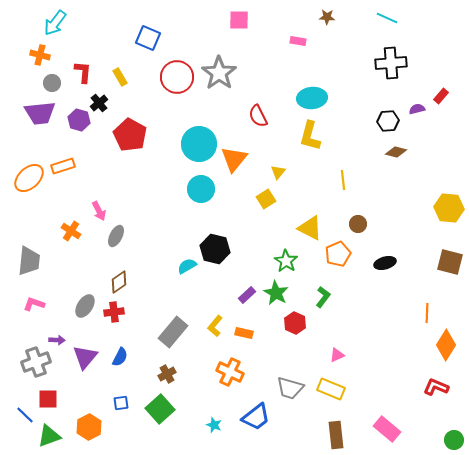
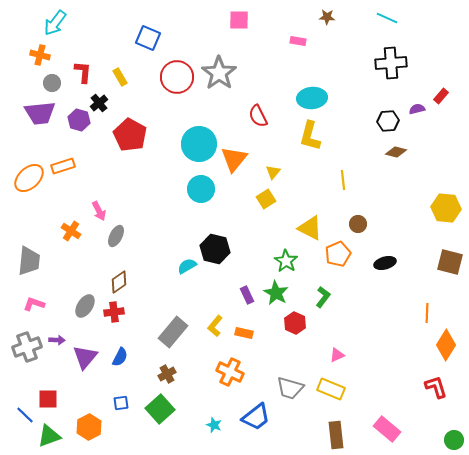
yellow triangle at (278, 172): moved 5 px left
yellow hexagon at (449, 208): moved 3 px left
purple rectangle at (247, 295): rotated 72 degrees counterclockwise
gray cross at (36, 362): moved 9 px left, 15 px up
red L-shape at (436, 387): rotated 50 degrees clockwise
